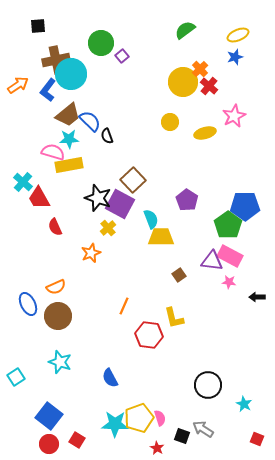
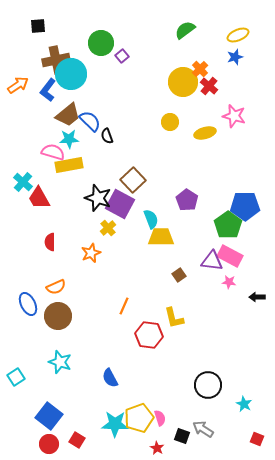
pink star at (234, 116): rotated 30 degrees counterclockwise
red semicircle at (55, 227): moved 5 px left, 15 px down; rotated 24 degrees clockwise
